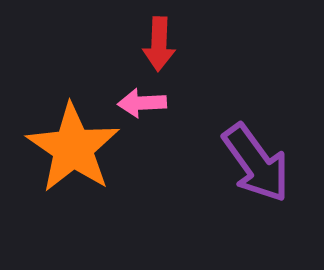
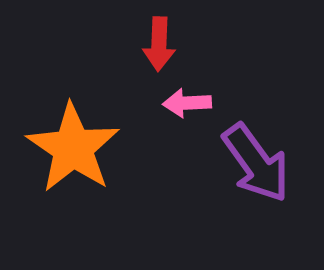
pink arrow: moved 45 px right
